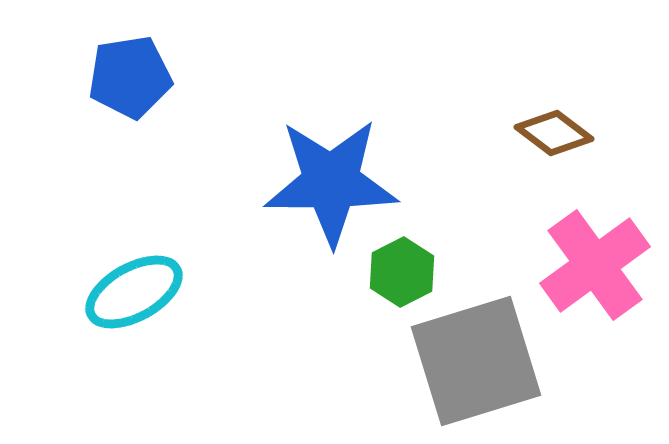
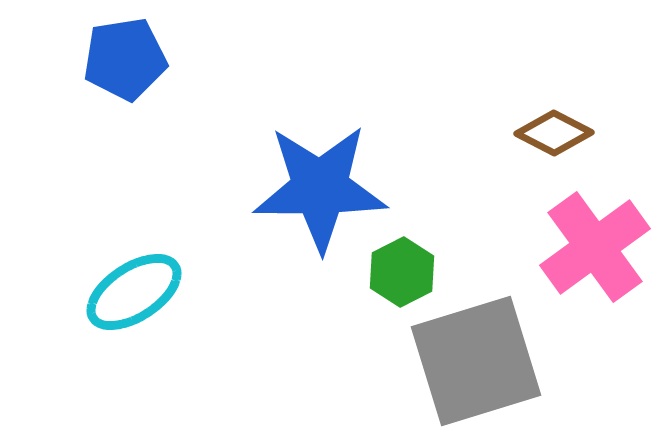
blue pentagon: moved 5 px left, 18 px up
brown diamond: rotated 10 degrees counterclockwise
blue star: moved 11 px left, 6 px down
pink cross: moved 18 px up
cyan ellipse: rotated 4 degrees counterclockwise
